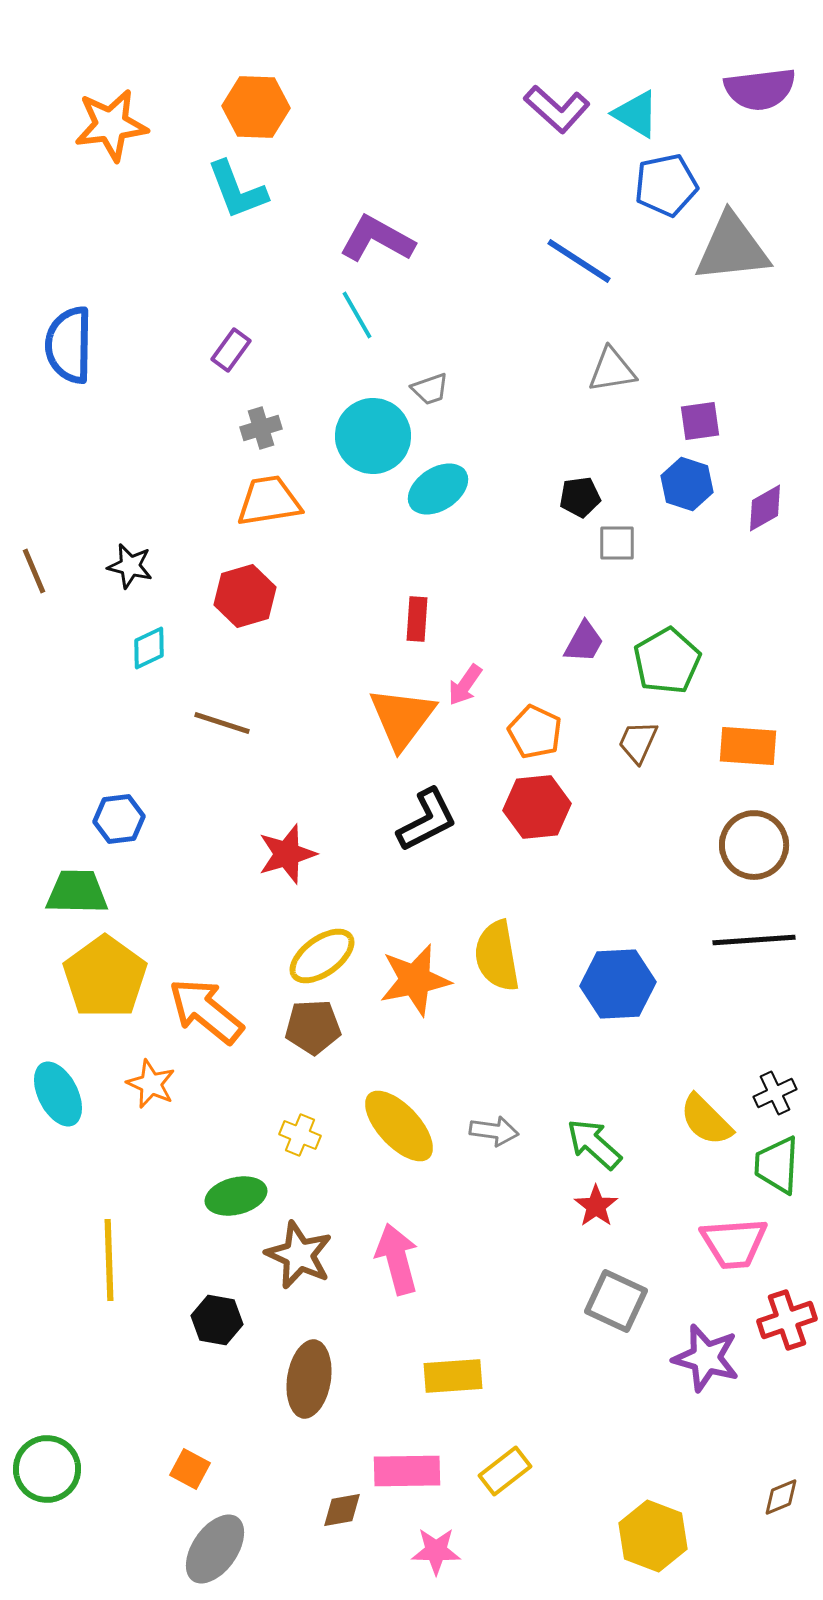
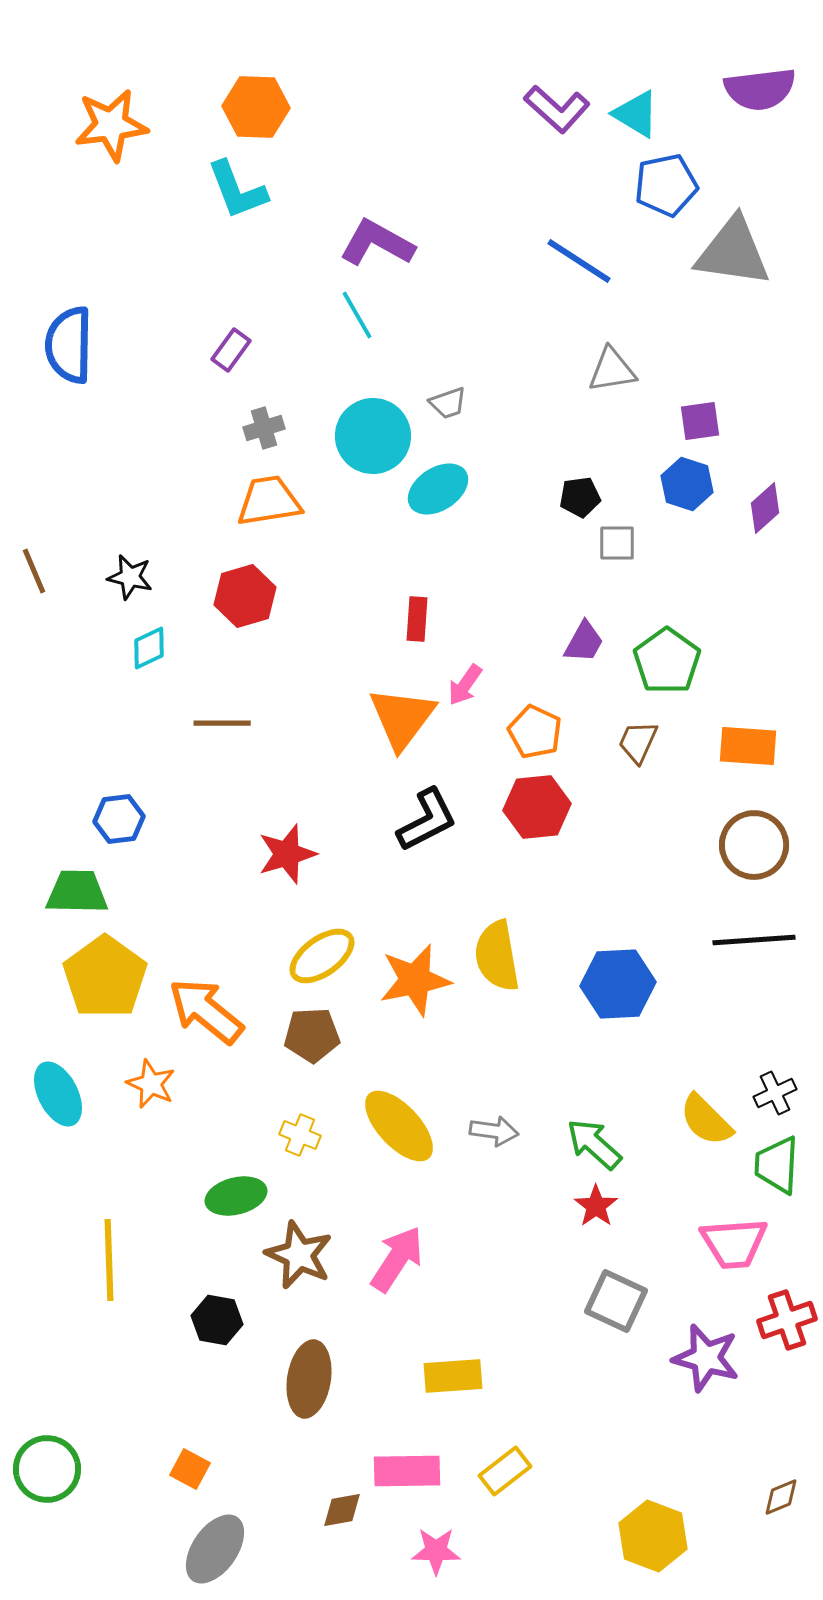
purple L-shape at (377, 239): moved 4 px down
gray triangle at (732, 248): moved 1 px right, 4 px down; rotated 14 degrees clockwise
gray trapezoid at (430, 389): moved 18 px right, 14 px down
gray cross at (261, 428): moved 3 px right
purple diamond at (765, 508): rotated 12 degrees counterclockwise
black star at (130, 566): moved 11 px down
green pentagon at (667, 661): rotated 6 degrees counterclockwise
brown line at (222, 723): rotated 18 degrees counterclockwise
brown pentagon at (313, 1027): moved 1 px left, 8 px down
pink arrow at (397, 1259): rotated 48 degrees clockwise
